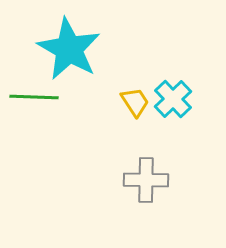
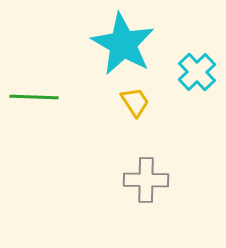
cyan star: moved 54 px right, 5 px up
cyan cross: moved 24 px right, 27 px up
